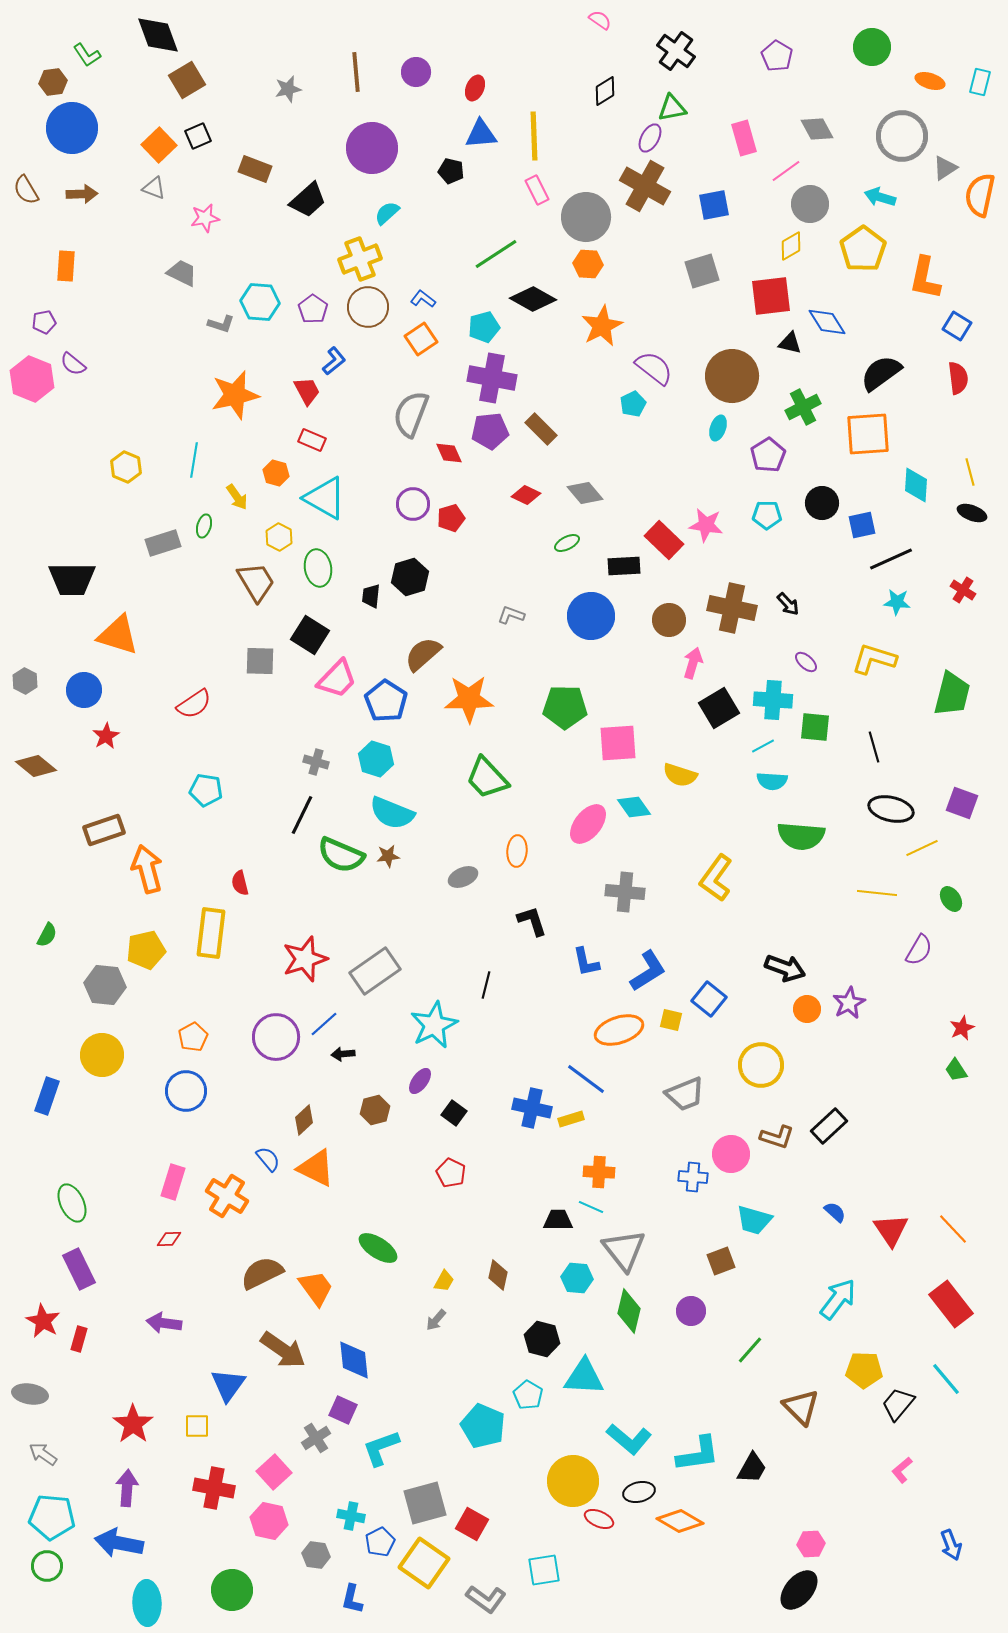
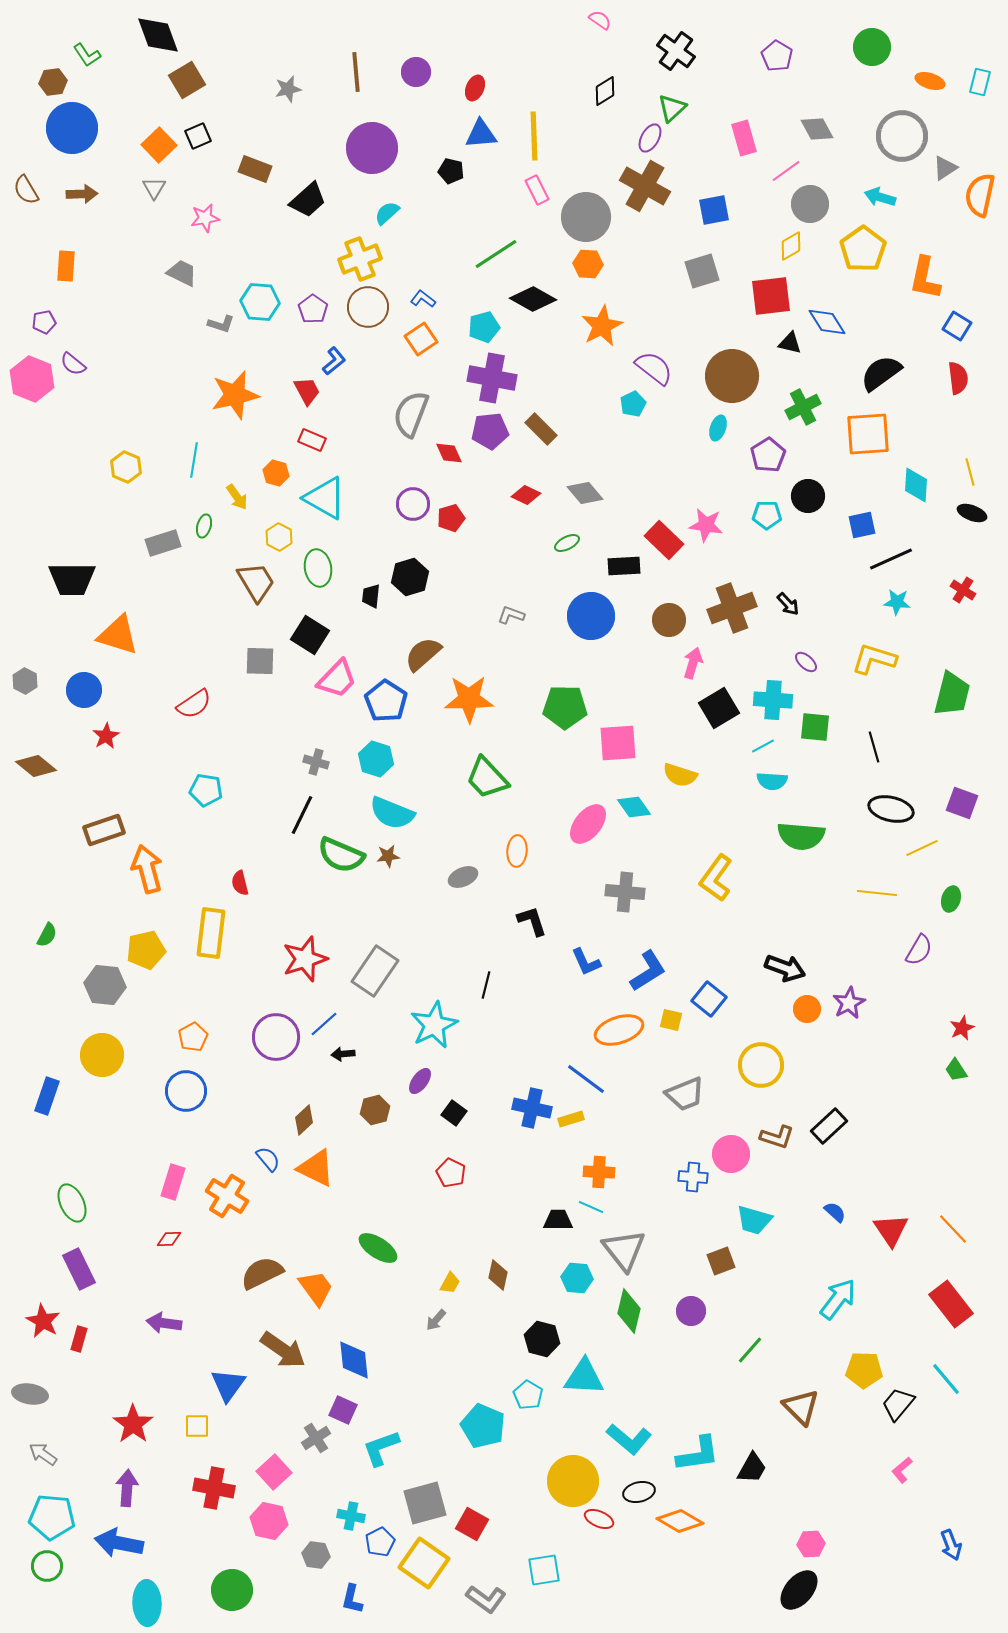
green triangle at (672, 108): rotated 32 degrees counterclockwise
gray triangle at (154, 188): rotated 40 degrees clockwise
blue square at (714, 205): moved 5 px down
black circle at (822, 503): moved 14 px left, 7 px up
brown cross at (732, 608): rotated 33 degrees counterclockwise
green ellipse at (951, 899): rotated 50 degrees clockwise
blue L-shape at (586, 962): rotated 12 degrees counterclockwise
gray rectangle at (375, 971): rotated 21 degrees counterclockwise
yellow trapezoid at (444, 1281): moved 6 px right, 2 px down
